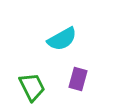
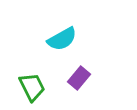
purple rectangle: moved 1 px right, 1 px up; rotated 25 degrees clockwise
